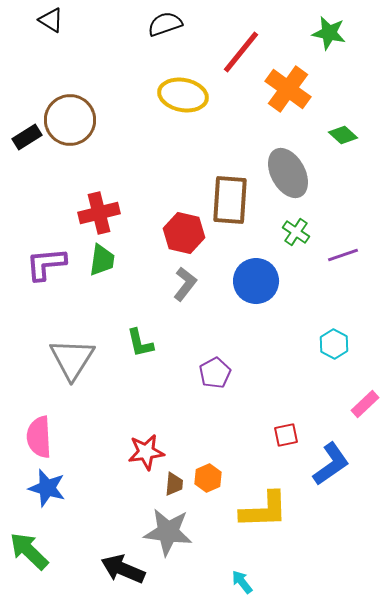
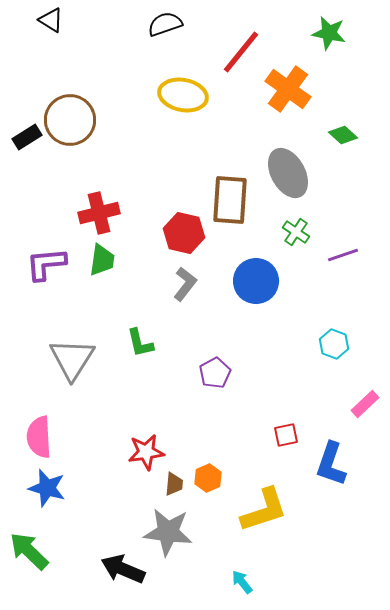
cyan hexagon: rotated 8 degrees counterclockwise
blue L-shape: rotated 144 degrees clockwise
yellow L-shape: rotated 16 degrees counterclockwise
